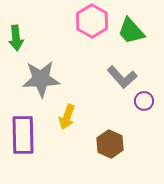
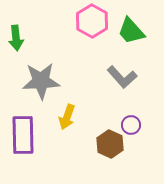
gray star: moved 2 px down
purple circle: moved 13 px left, 24 px down
